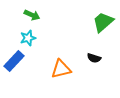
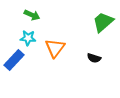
cyan star: rotated 21 degrees clockwise
blue rectangle: moved 1 px up
orange triangle: moved 6 px left, 21 px up; rotated 40 degrees counterclockwise
